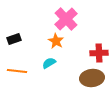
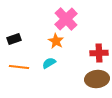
orange line: moved 2 px right, 4 px up
brown ellipse: moved 5 px right, 1 px down
